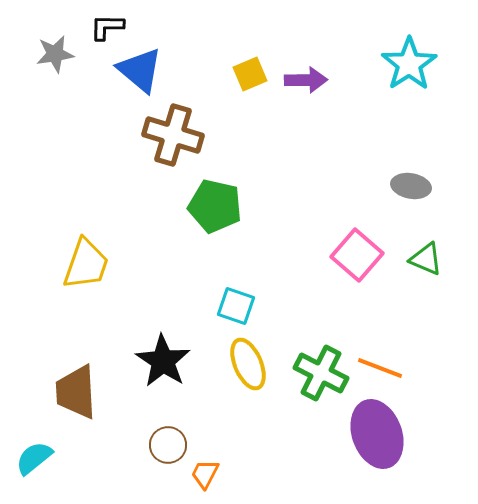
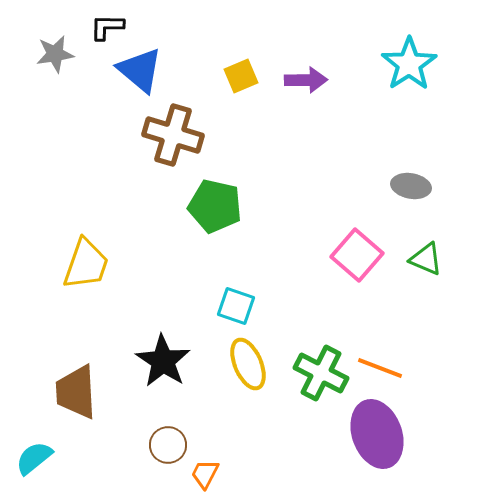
yellow square: moved 9 px left, 2 px down
